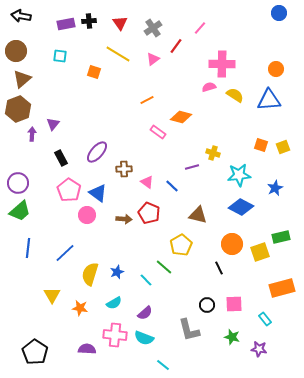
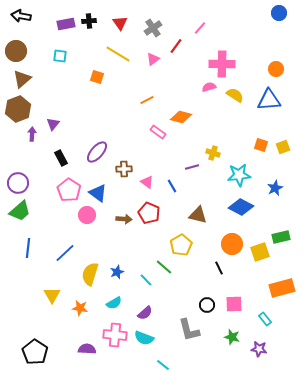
orange square at (94, 72): moved 3 px right, 5 px down
blue line at (172, 186): rotated 16 degrees clockwise
